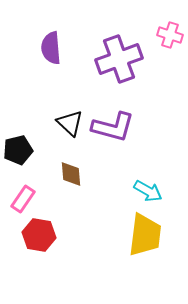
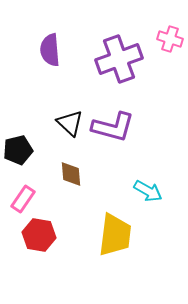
pink cross: moved 4 px down
purple semicircle: moved 1 px left, 2 px down
yellow trapezoid: moved 30 px left
